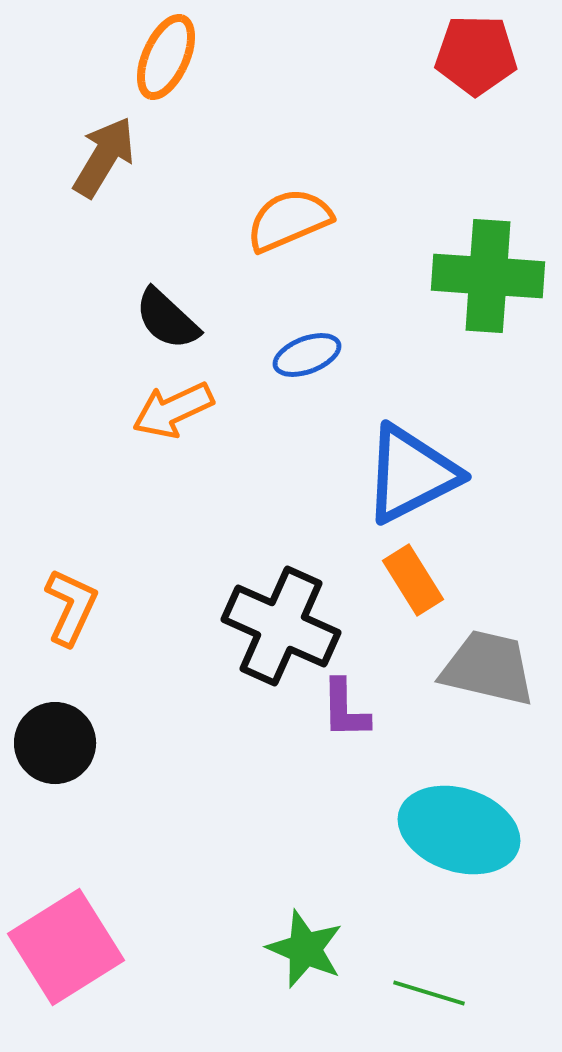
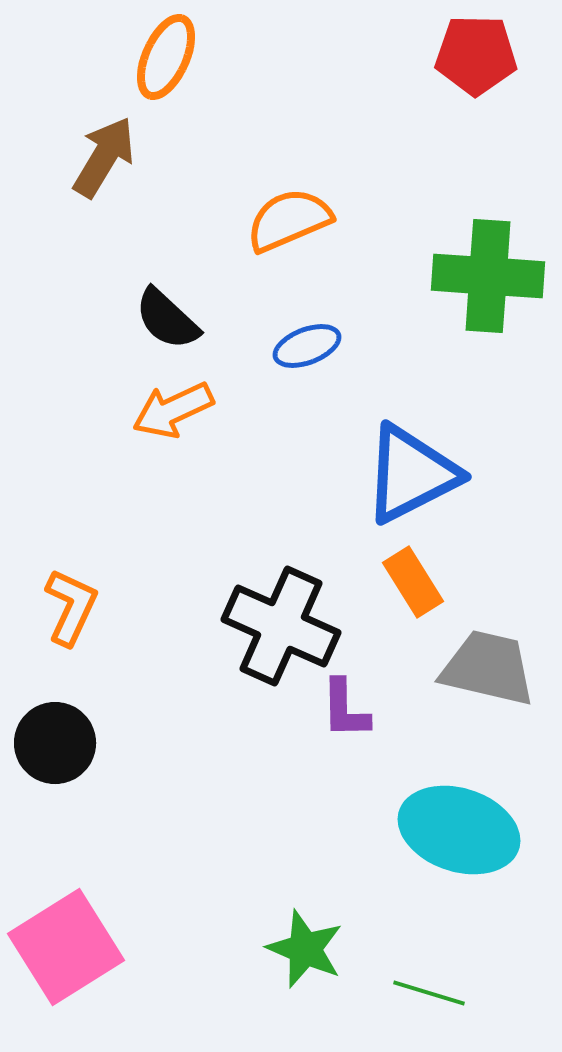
blue ellipse: moved 9 px up
orange rectangle: moved 2 px down
